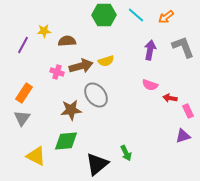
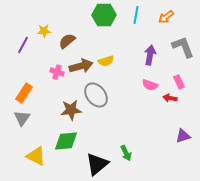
cyan line: rotated 60 degrees clockwise
brown semicircle: rotated 36 degrees counterclockwise
purple arrow: moved 5 px down
pink rectangle: moved 9 px left, 29 px up
